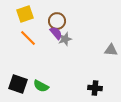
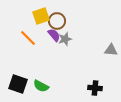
yellow square: moved 16 px right, 2 px down
purple semicircle: moved 2 px left, 2 px down
